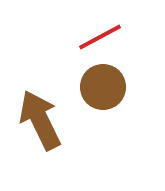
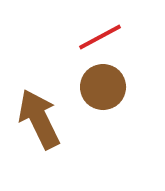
brown arrow: moved 1 px left, 1 px up
